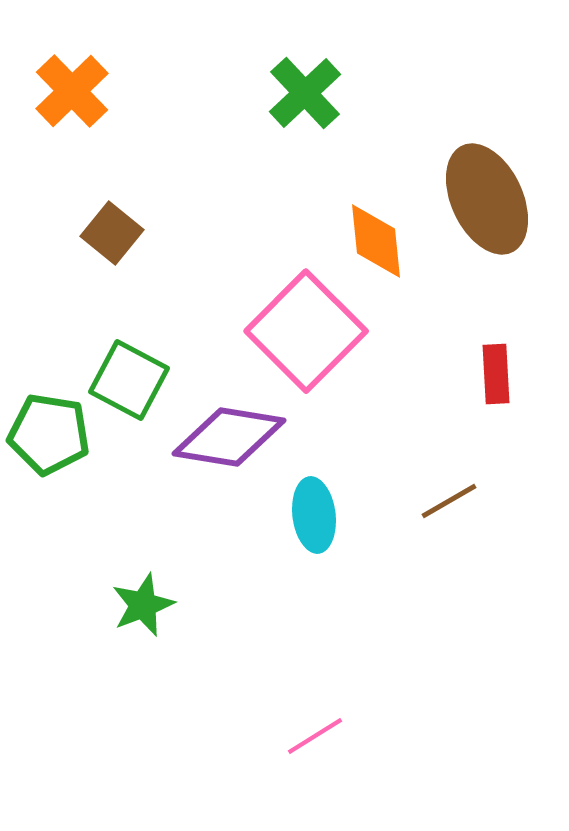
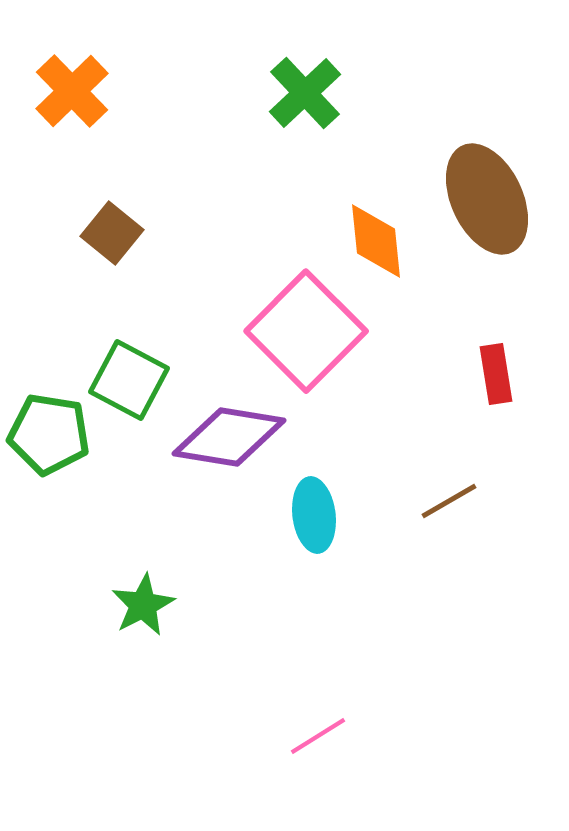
red rectangle: rotated 6 degrees counterclockwise
green star: rotated 6 degrees counterclockwise
pink line: moved 3 px right
